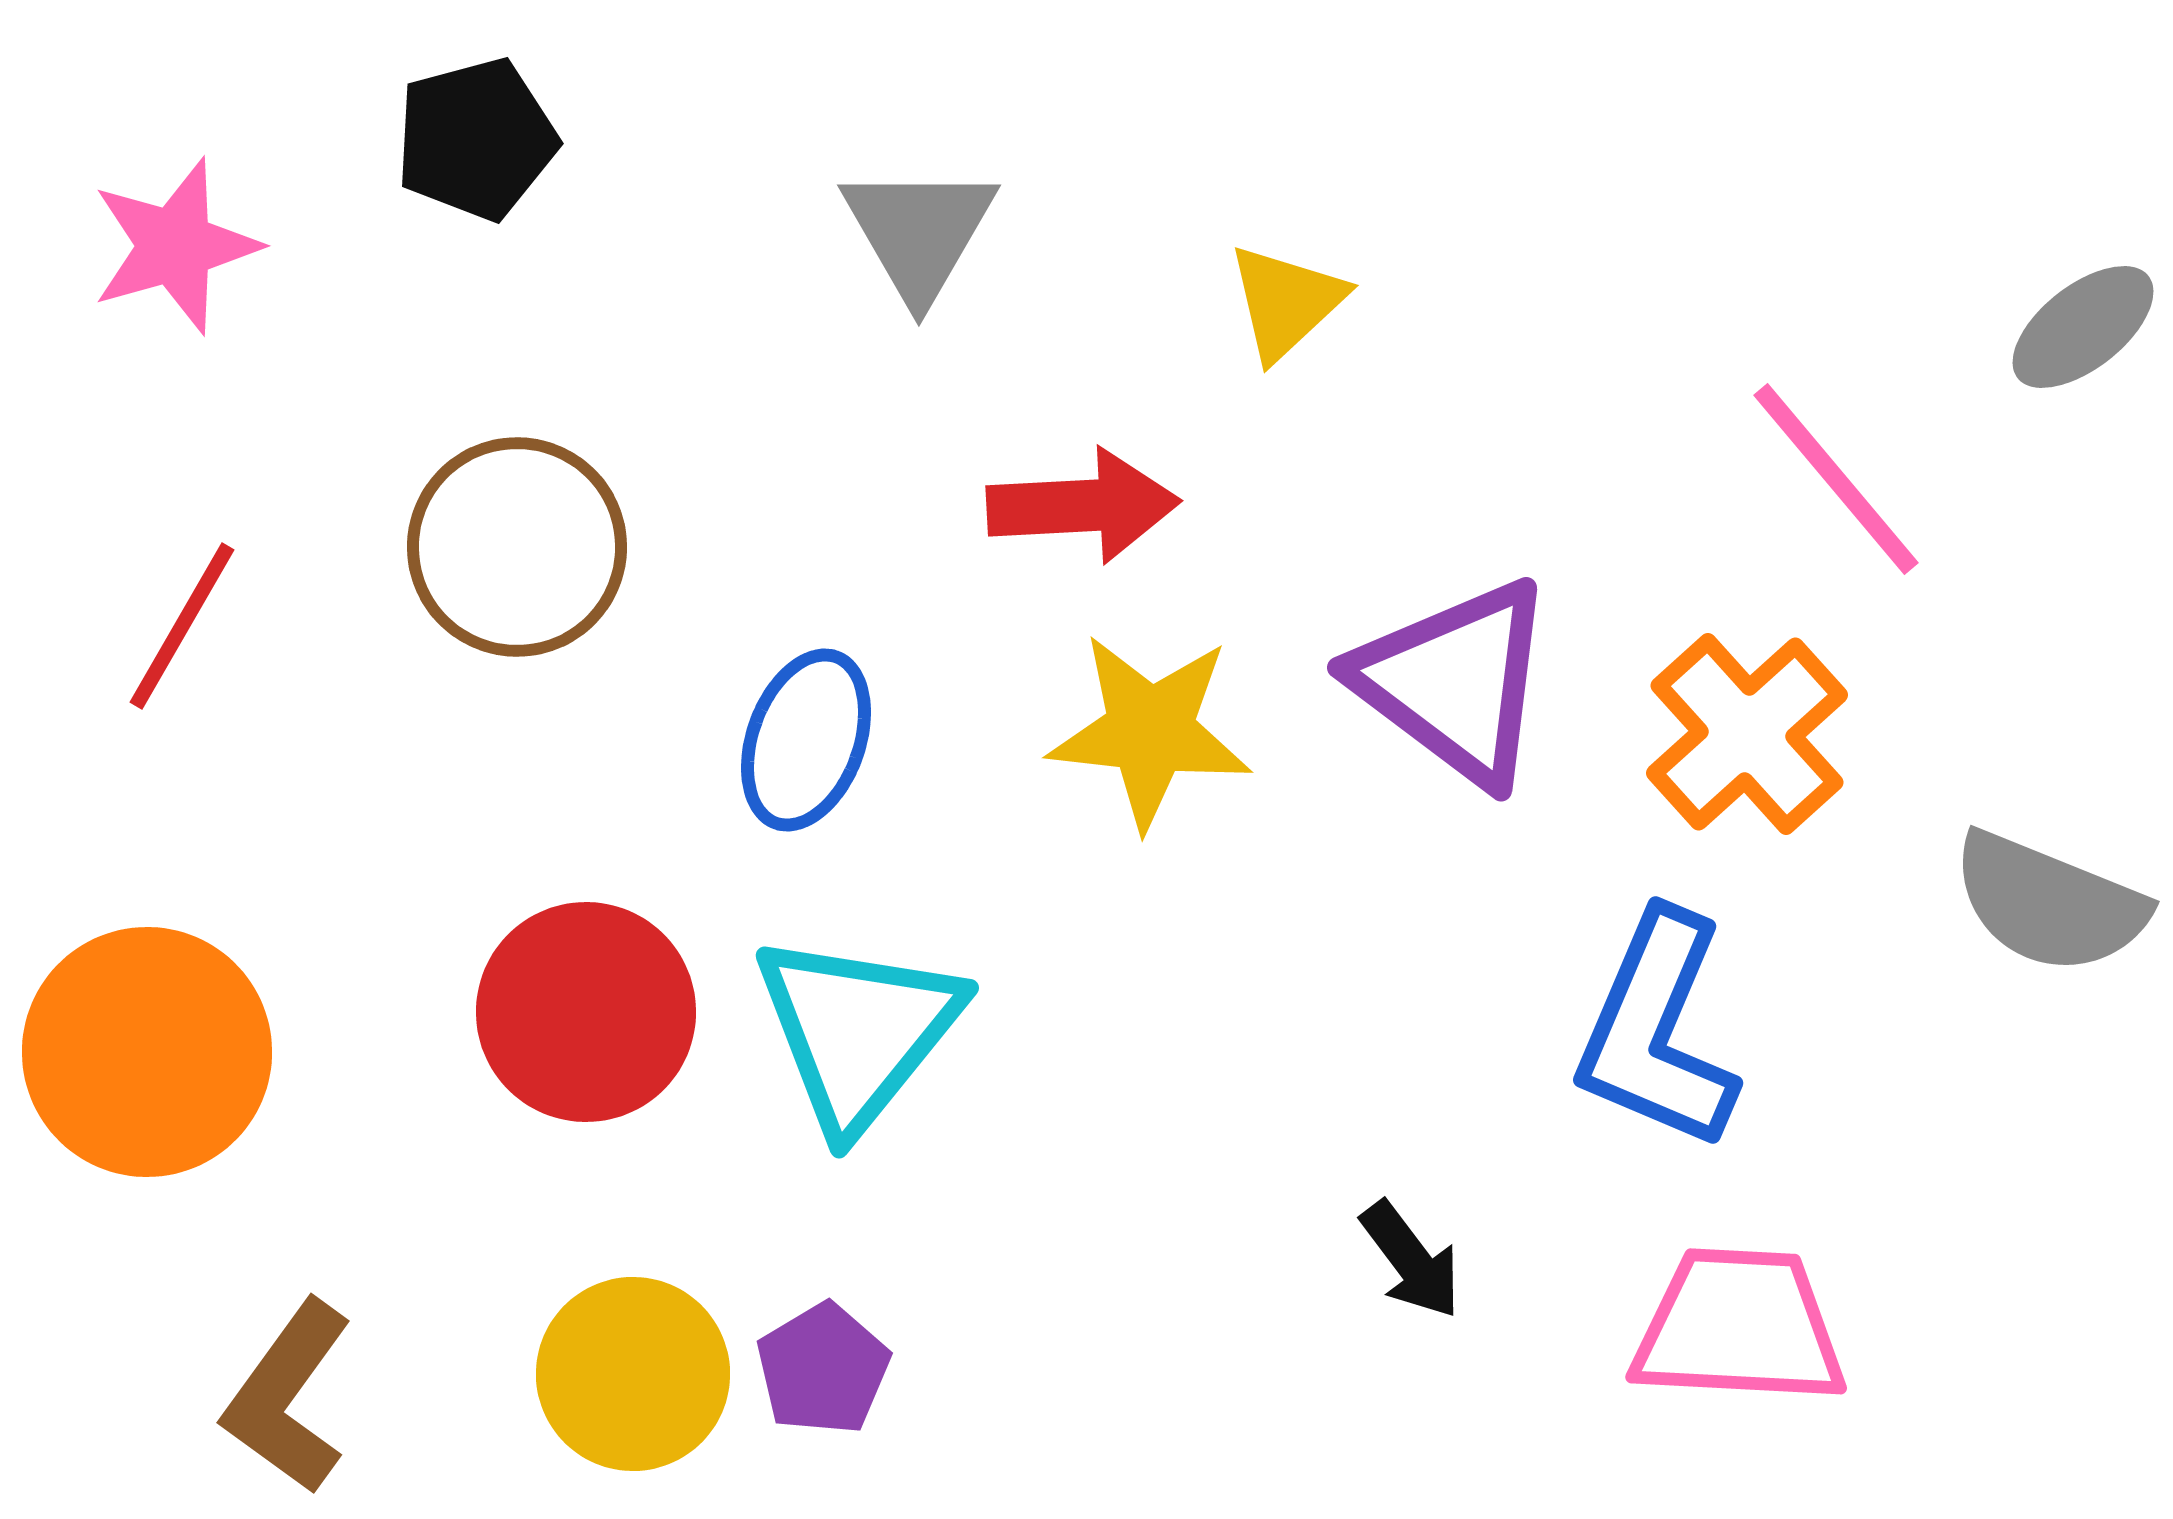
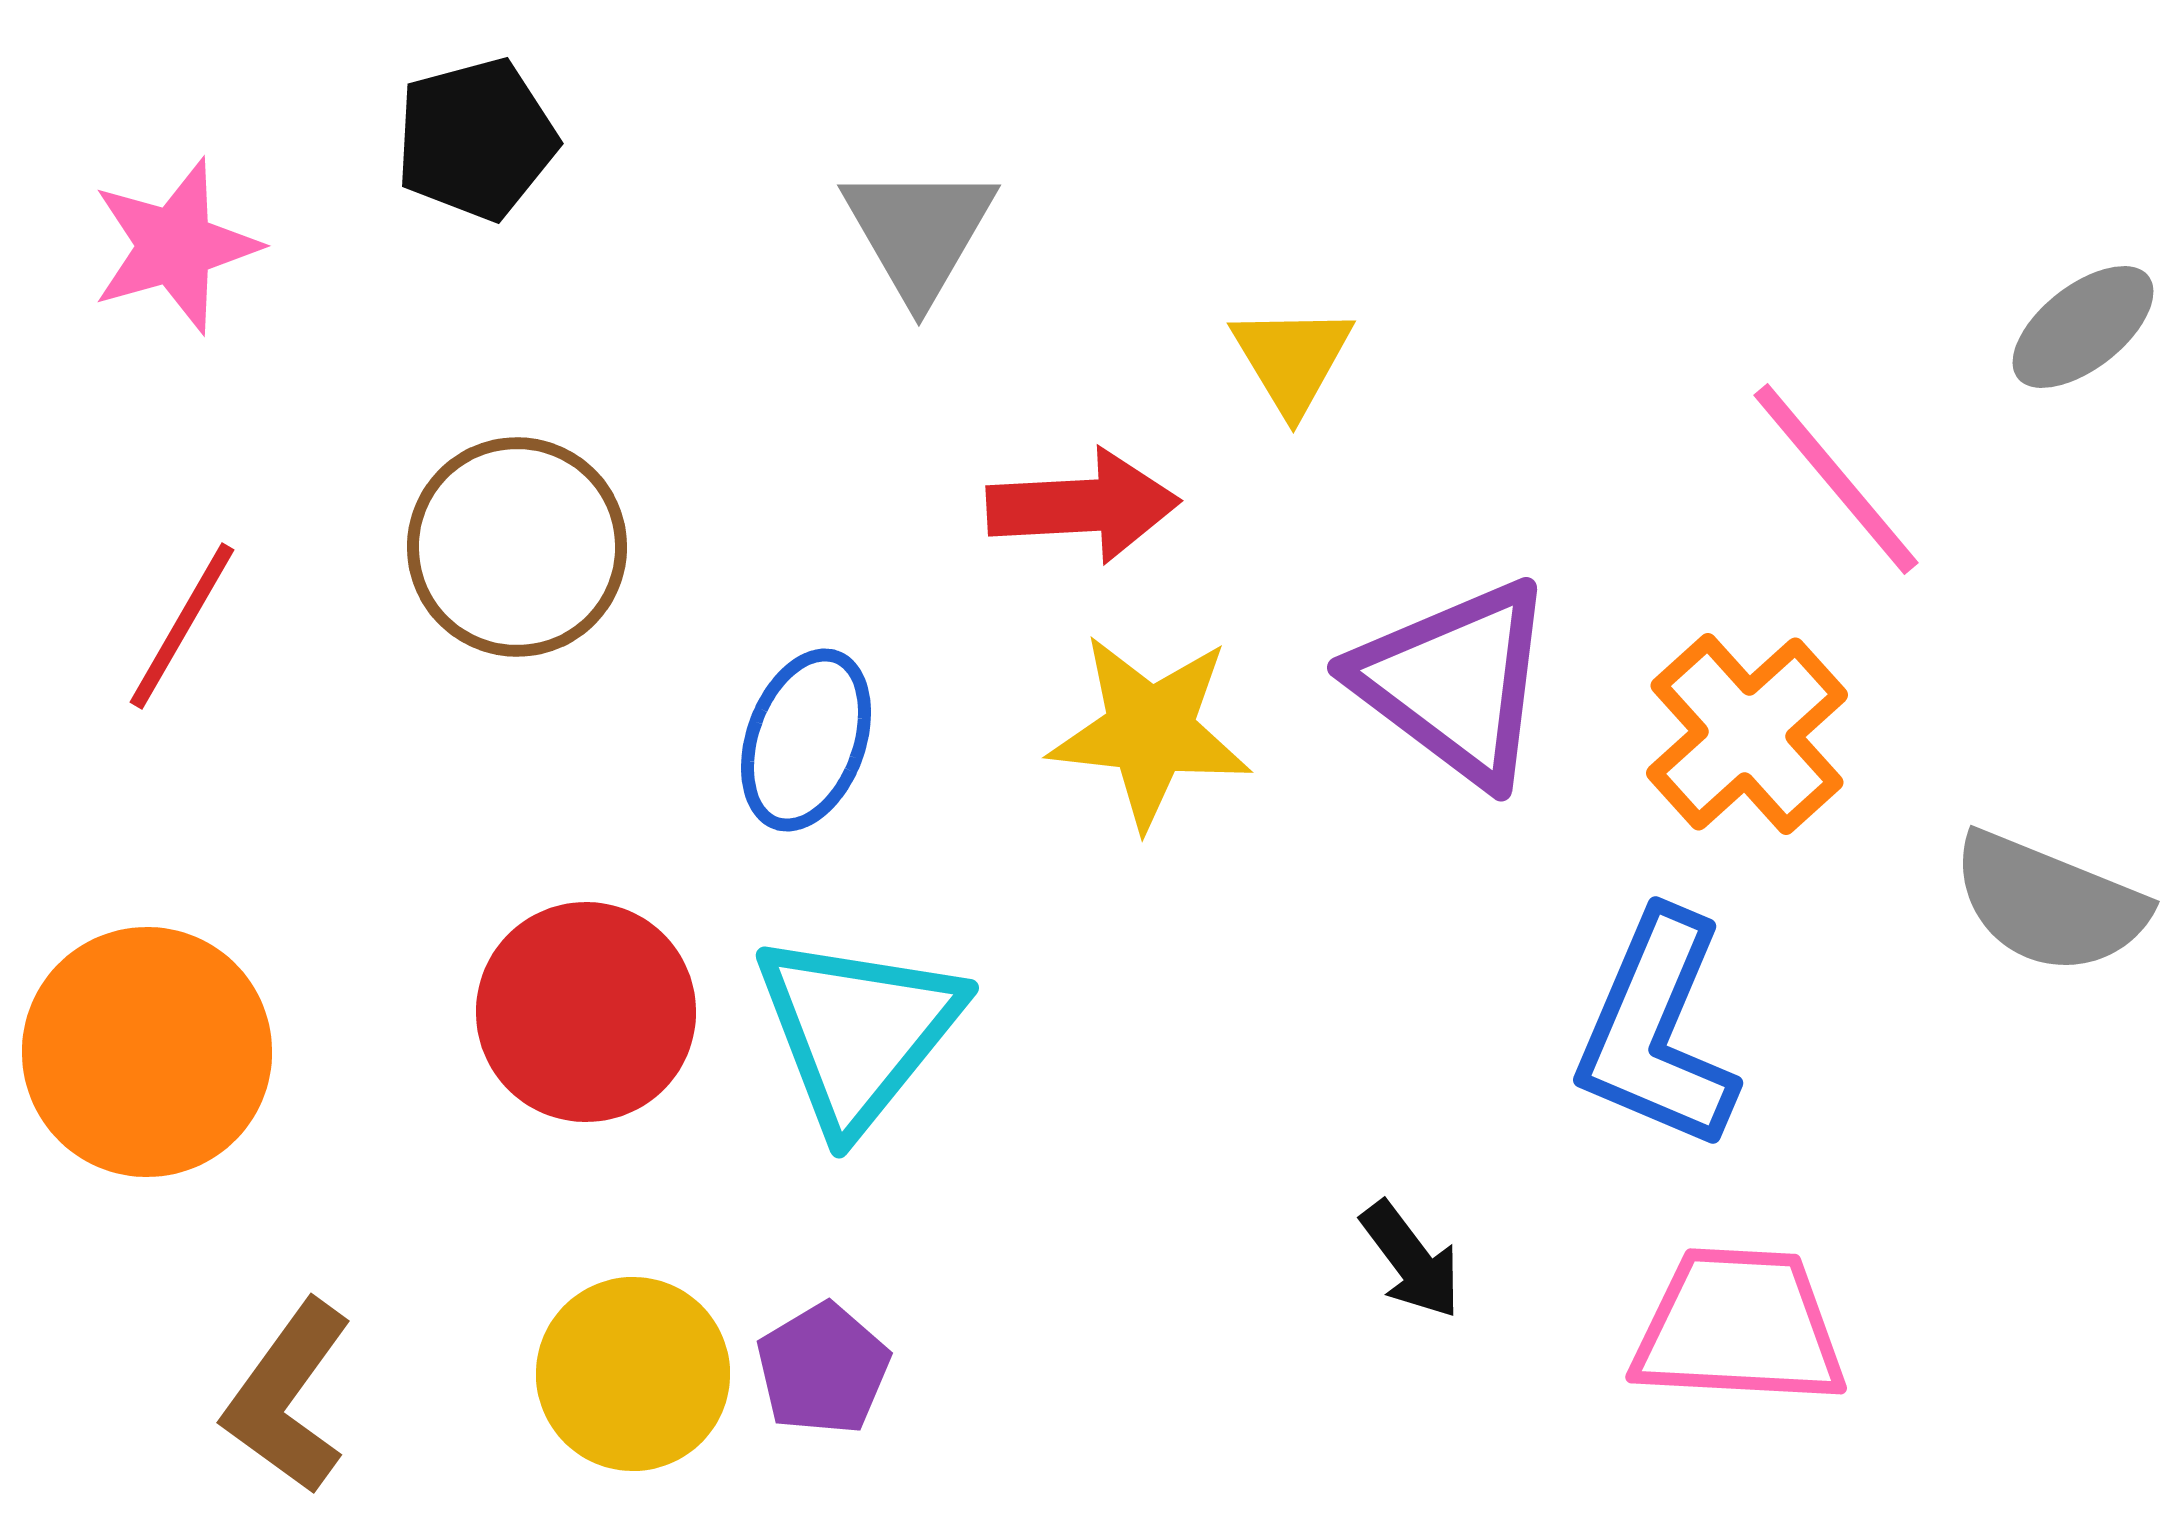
yellow triangle: moved 6 px right, 57 px down; rotated 18 degrees counterclockwise
